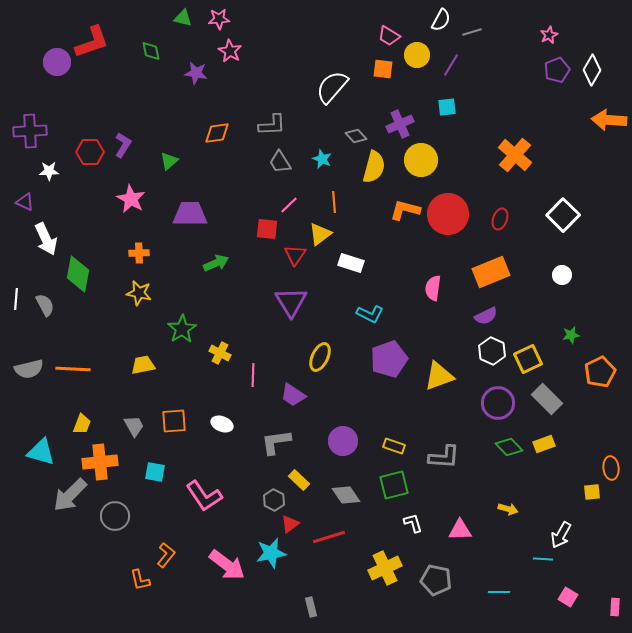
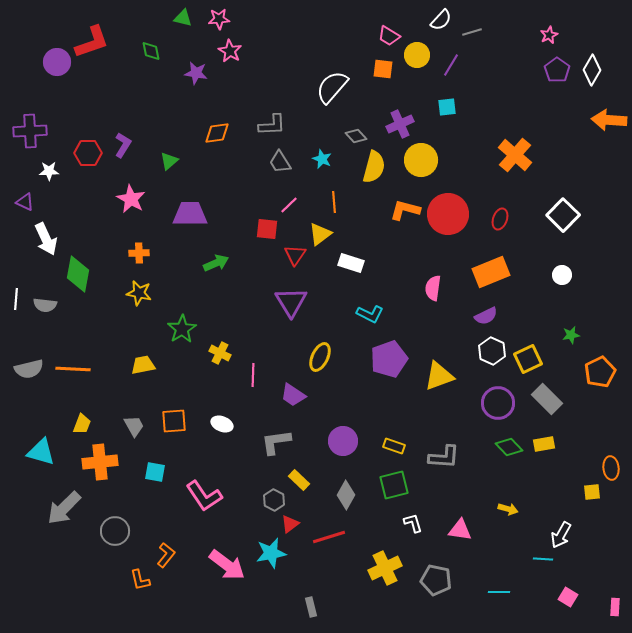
white semicircle at (441, 20): rotated 15 degrees clockwise
purple pentagon at (557, 70): rotated 15 degrees counterclockwise
red hexagon at (90, 152): moved 2 px left, 1 px down
gray semicircle at (45, 305): rotated 125 degrees clockwise
yellow rectangle at (544, 444): rotated 10 degrees clockwise
gray arrow at (70, 495): moved 6 px left, 13 px down
gray diamond at (346, 495): rotated 64 degrees clockwise
gray circle at (115, 516): moved 15 px down
pink triangle at (460, 530): rotated 10 degrees clockwise
